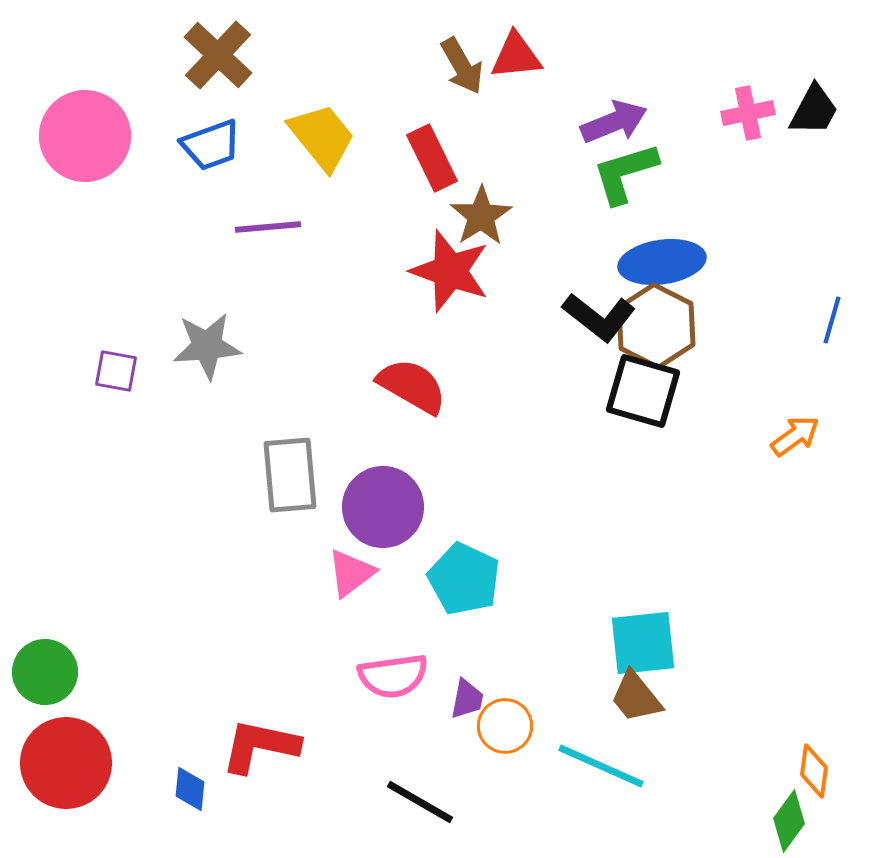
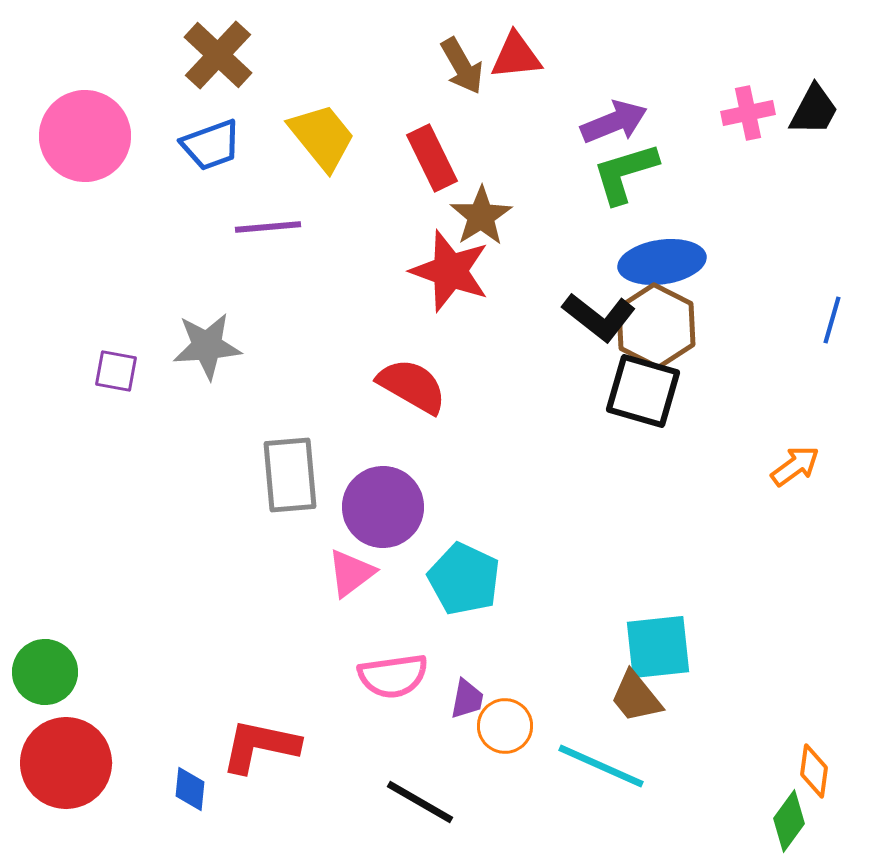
orange arrow: moved 30 px down
cyan square: moved 15 px right, 4 px down
